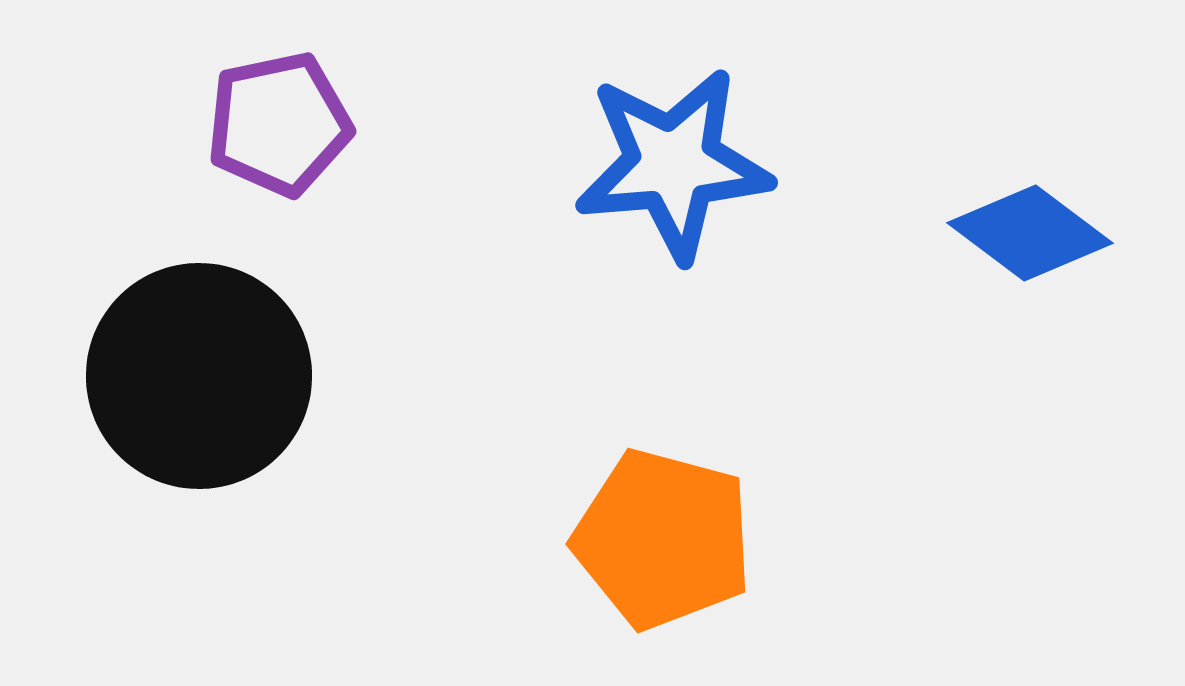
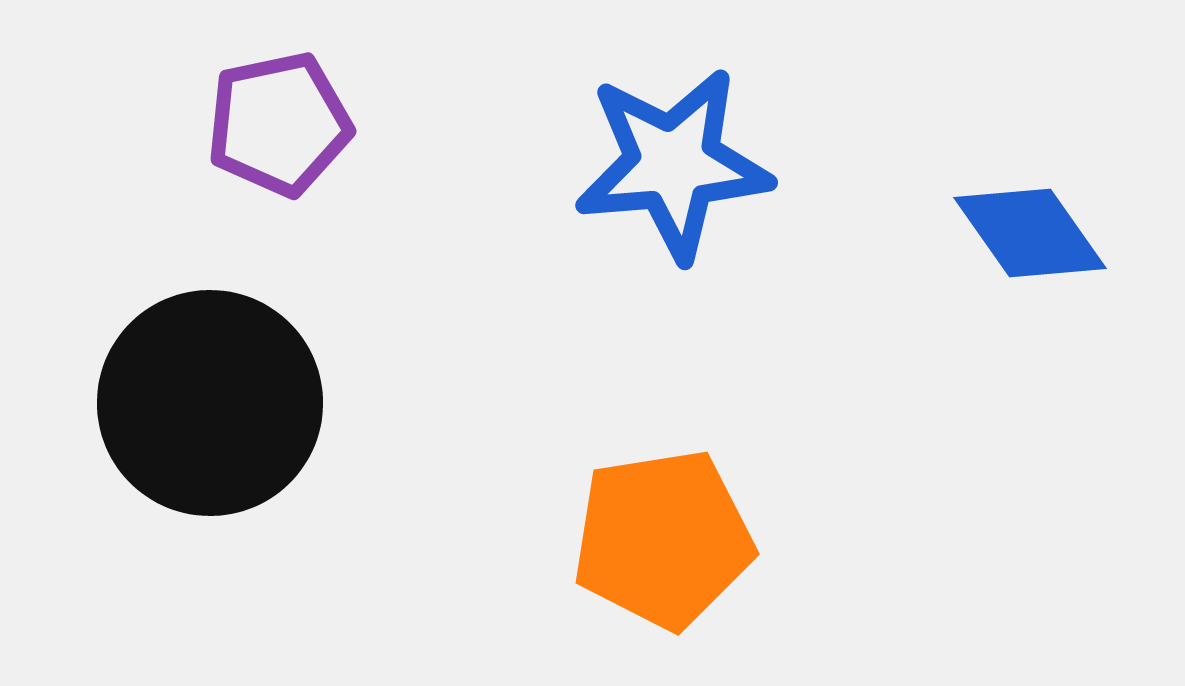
blue diamond: rotated 18 degrees clockwise
black circle: moved 11 px right, 27 px down
orange pentagon: rotated 24 degrees counterclockwise
